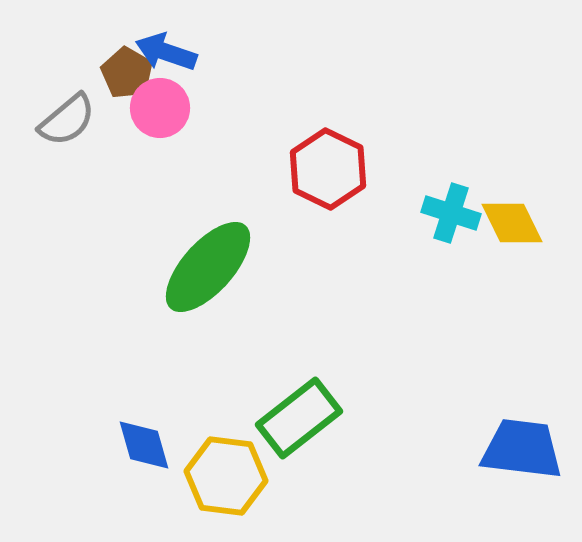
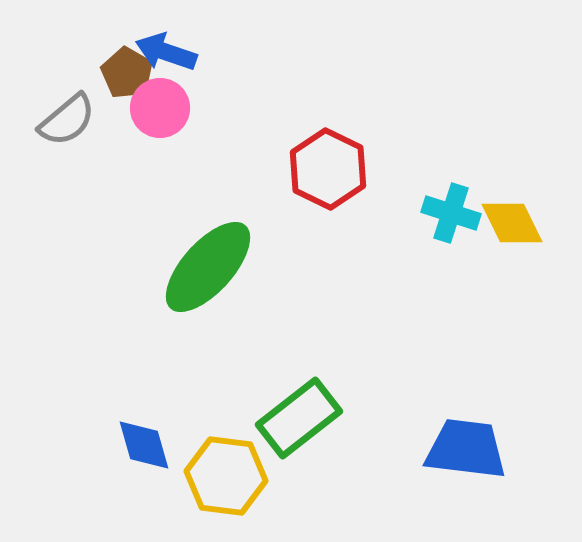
blue trapezoid: moved 56 px left
